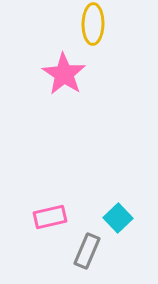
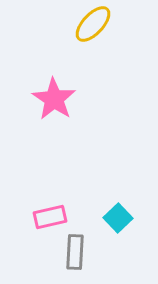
yellow ellipse: rotated 42 degrees clockwise
pink star: moved 10 px left, 25 px down
gray rectangle: moved 12 px left, 1 px down; rotated 20 degrees counterclockwise
